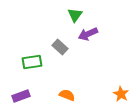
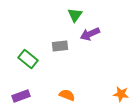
purple arrow: moved 2 px right
gray rectangle: moved 1 px up; rotated 49 degrees counterclockwise
green rectangle: moved 4 px left, 3 px up; rotated 48 degrees clockwise
orange star: rotated 21 degrees counterclockwise
